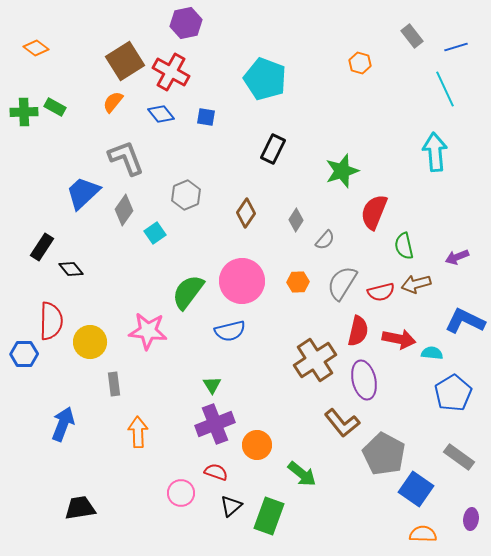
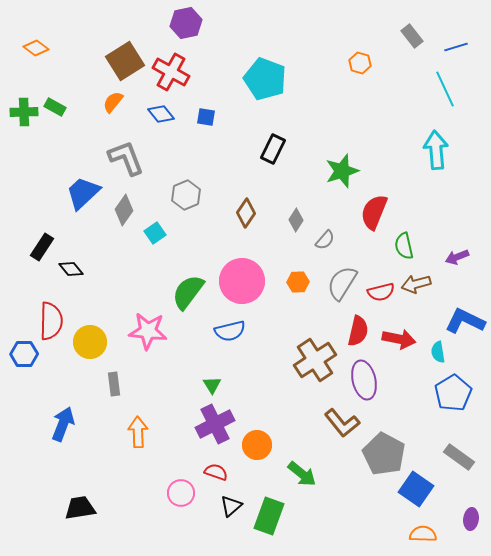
cyan arrow at (435, 152): moved 1 px right, 2 px up
cyan semicircle at (432, 353): moved 6 px right, 1 px up; rotated 105 degrees counterclockwise
purple cross at (215, 424): rotated 6 degrees counterclockwise
